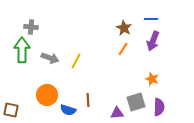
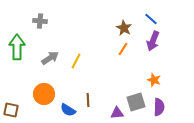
blue line: rotated 40 degrees clockwise
gray cross: moved 9 px right, 6 px up
green arrow: moved 5 px left, 3 px up
gray arrow: rotated 54 degrees counterclockwise
orange star: moved 2 px right, 1 px down
orange circle: moved 3 px left, 1 px up
blue semicircle: rotated 14 degrees clockwise
